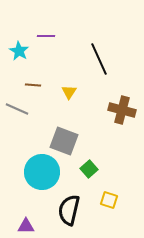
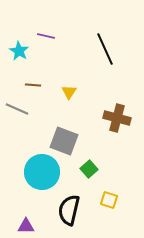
purple line: rotated 12 degrees clockwise
black line: moved 6 px right, 10 px up
brown cross: moved 5 px left, 8 px down
